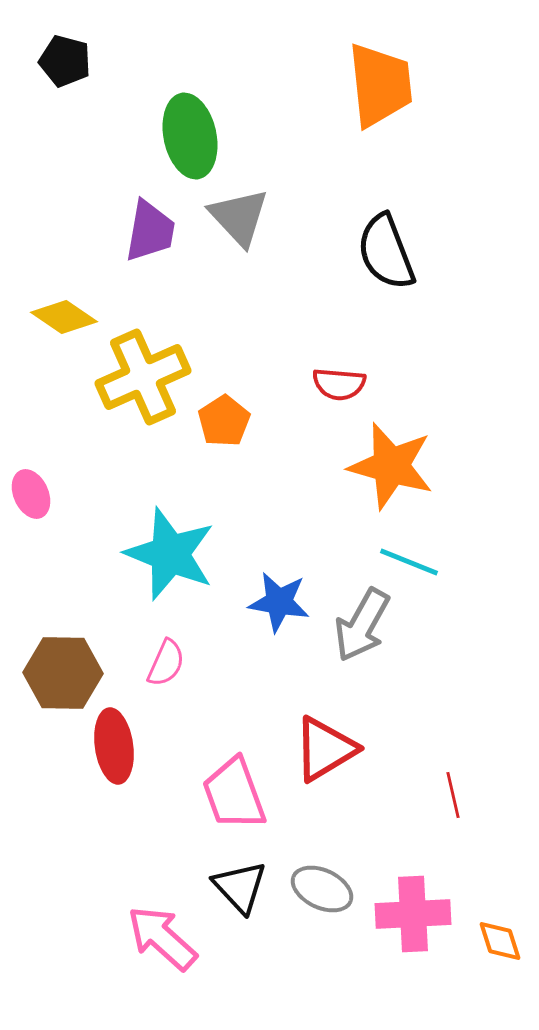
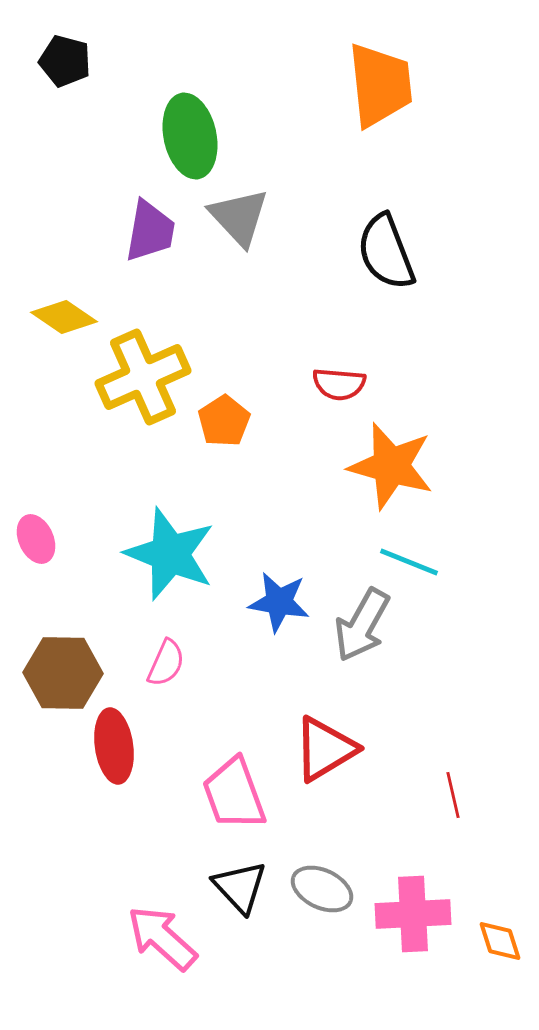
pink ellipse: moved 5 px right, 45 px down
